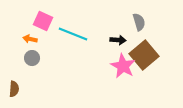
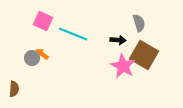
gray semicircle: moved 1 px down
orange arrow: moved 12 px right, 15 px down; rotated 24 degrees clockwise
brown square: rotated 20 degrees counterclockwise
